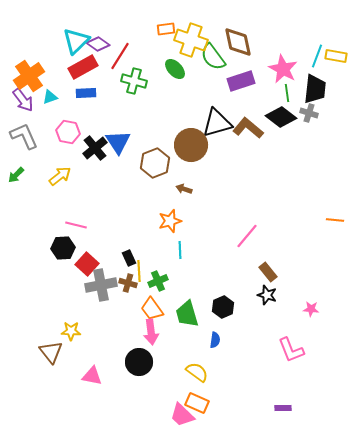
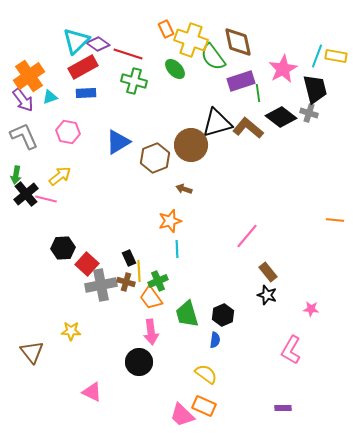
orange rectangle at (166, 29): rotated 72 degrees clockwise
red line at (120, 56): moved 8 px right, 2 px up; rotated 76 degrees clockwise
pink star at (283, 69): rotated 16 degrees clockwise
black trapezoid at (315, 89): rotated 20 degrees counterclockwise
green line at (287, 93): moved 29 px left
blue triangle at (118, 142): rotated 32 degrees clockwise
black cross at (95, 148): moved 69 px left, 46 px down
brown hexagon at (155, 163): moved 5 px up
green arrow at (16, 175): rotated 36 degrees counterclockwise
pink line at (76, 225): moved 30 px left, 26 px up
cyan line at (180, 250): moved 3 px left, 1 px up
brown cross at (128, 283): moved 2 px left, 1 px up
black hexagon at (223, 307): moved 8 px down
orange trapezoid at (152, 309): moved 1 px left, 11 px up
pink L-shape at (291, 350): rotated 52 degrees clockwise
brown triangle at (51, 352): moved 19 px left
yellow semicircle at (197, 372): moved 9 px right, 2 px down
pink triangle at (92, 376): moved 16 px down; rotated 15 degrees clockwise
orange rectangle at (197, 403): moved 7 px right, 3 px down
